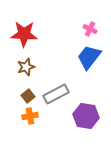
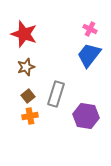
red star: rotated 16 degrees clockwise
blue trapezoid: moved 2 px up
gray rectangle: rotated 45 degrees counterclockwise
